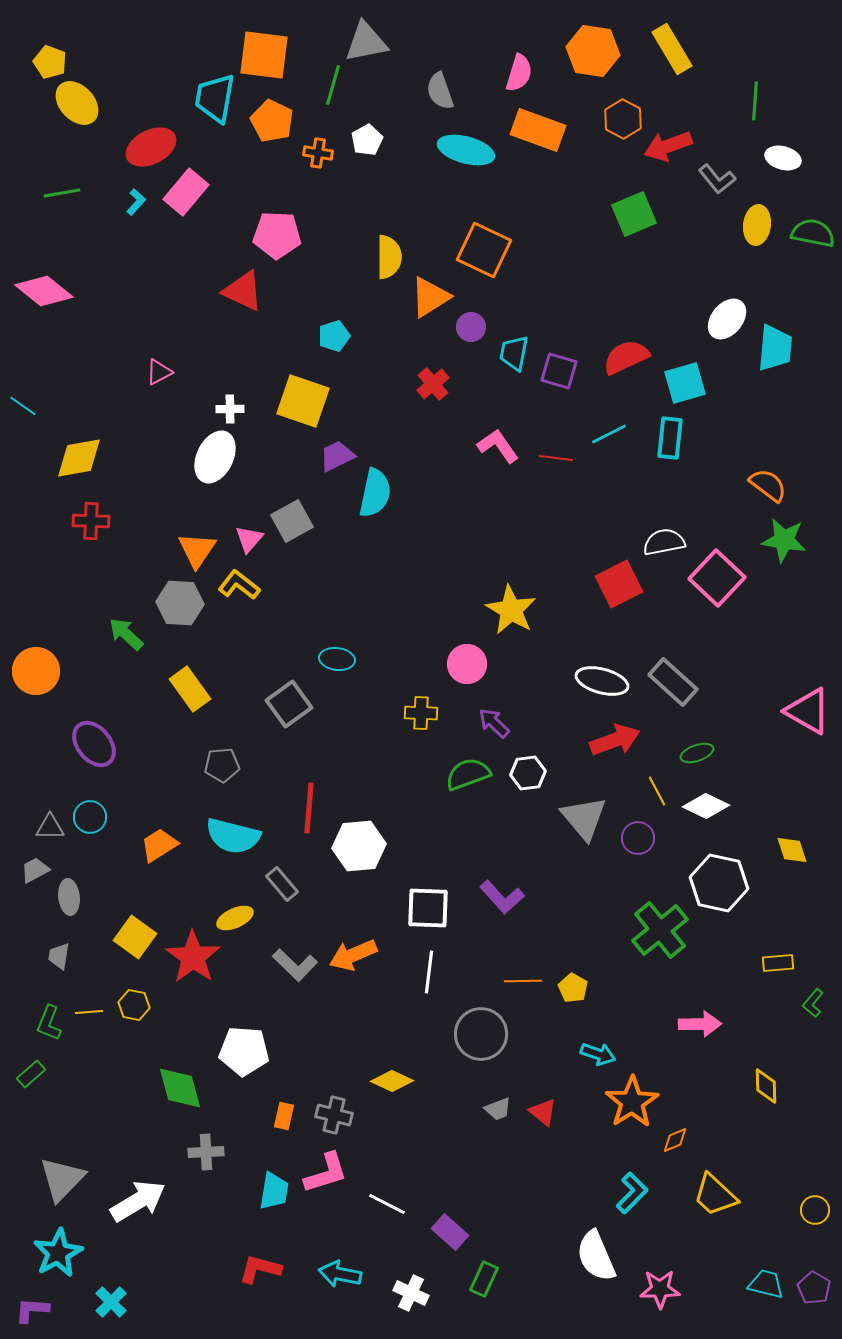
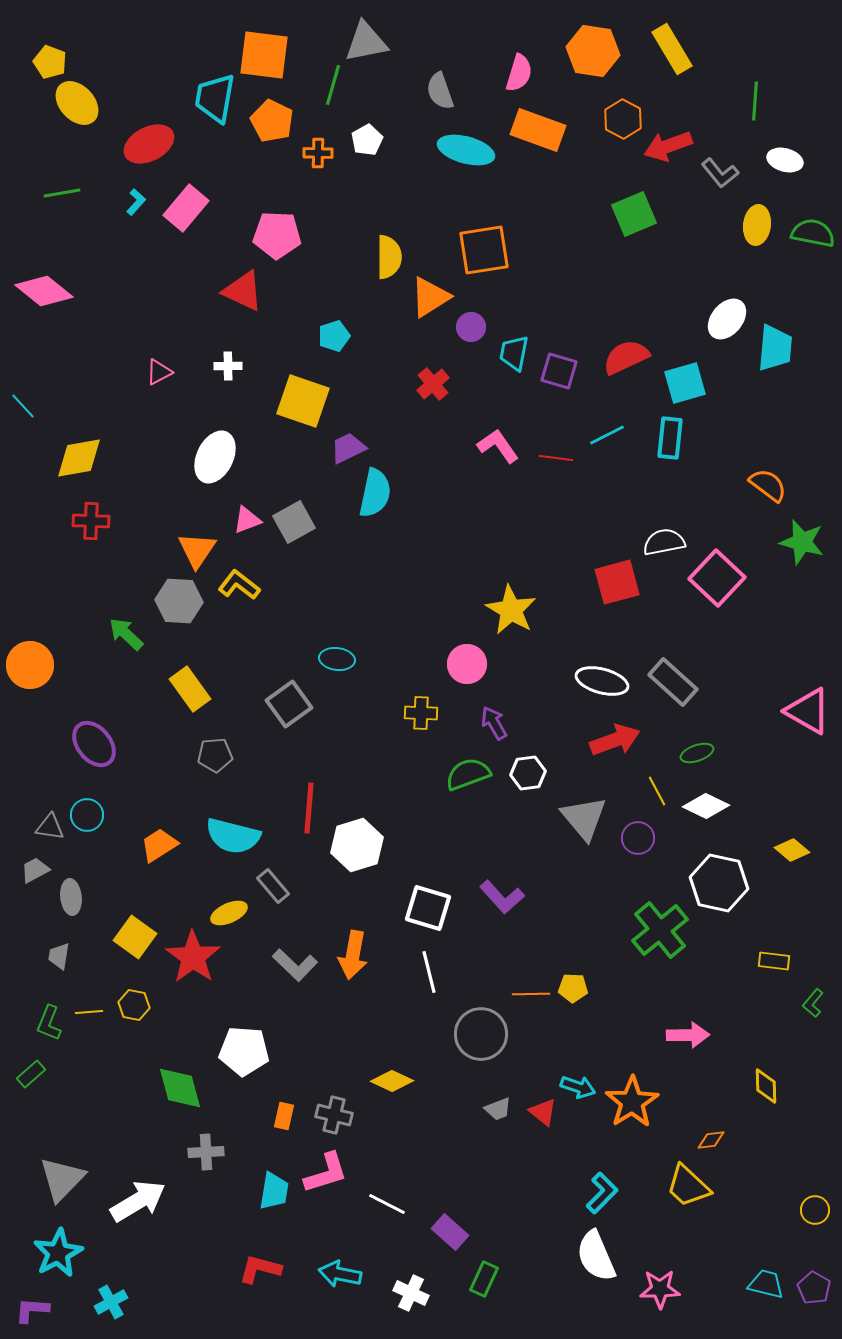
red ellipse at (151, 147): moved 2 px left, 3 px up
orange cross at (318, 153): rotated 8 degrees counterclockwise
white ellipse at (783, 158): moved 2 px right, 2 px down
gray L-shape at (717, 179): moved 3 px right, 6 px up
pink rectangle at (186, 192): moved 16 px down
orange square at (484, 250): rotated 34 degrees counterclockwise
cyan line at (23, 406): rotated 12 degrees clockwise
white cross at (230, 409): moved 2 px left, 43 px up
cyan line at (609, 434): moved 2 px left, 1 px down
purple trapezoid at (337, 456): moved 11 px right, 8 px up
gray square at (292, 521): moved 2 px right, 1 px down
pink triangle at (249, 539): moved 2 px left, 19 px up; rotated 28 degrees clockwise
green star at (784, 540): moved 18 px right, 2 px down; rotated 6 degrees clockwise
red square at (619, 584): moved 2 px left, 2 px up; rotated 12 degrees clockwise
gray hexagon at (180, 603): moved 1 px left, 2 px up
orange circle at (36, 671): moved 6 px left, 6 px up
purple arrow at (494, 723): rotated 16 degrees clockwise
gray pentagon at (222, 765): moved 7 px left, 10 px up
cyan circle at (90, 817): moved 3 px left, 2 px up
gray triangle at (50, 827): rotated 8 degrees clockwise
white hexagon at (359, 846): moved 2 px left, 1 px up; rotated 12 degrees counterclockwise
yellow diamond at (792, 850): rotated 32 degrees counterclockwise
gray rectangle at (282, 884): moved 9 px left, 2 px down
gray ellipse at (69, 897): moved 2 px right
white square at (428, 908): rotated 15 degrees clockwise
yellow ellipse at (235, 918): moved 6 px left, 5 px up
orange arrow at (353, 955): rotated 57 degrees counterclockwise
yellow rectangle at (778, 963): moved 4 px left, 2 px up; rotated 12 degrees clockwise
white line at (429, 972): rotated 21 degrees counterclockwise
orange line at (523, 981): moved 8 px right, 13 px down
yellow pentagon at (573, 988): rotated 28 degrees counterclockwise
pink arrow at (700, 1024): moved 12 px left, 11 px down
cyan arrow at (598, 1054): moved 20 px left, 33 px down
orange diamond at (675, 1140): moved 36 px right; rotated 16 degrees clockwise
cyan L-shape at (632, 1193): moved 30 px left
yellow trapezoid at (715, 1195): moved 27 px left, 9 px up
cyan cross at (111, 1302): rotated 16 degrees clockwise
